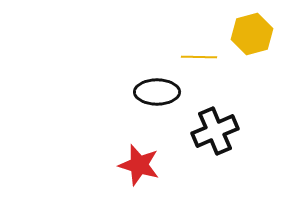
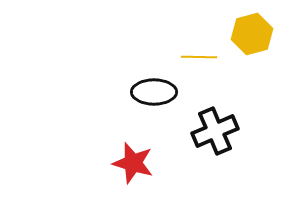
black ellipse: moved 3 px left
red star: moved 6 px left, 2 px up
